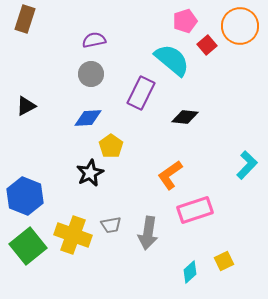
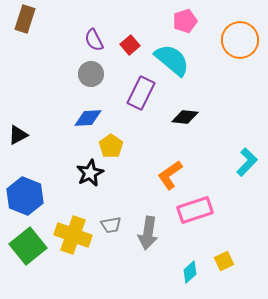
orange circle: moved 14 px down
purple semicircle: rotated 105 degrees counterclockwise
red square: moved 77 px left
black triangle: moved 8 px left, 29 px down
cyan L-shape: moved 3 px up
